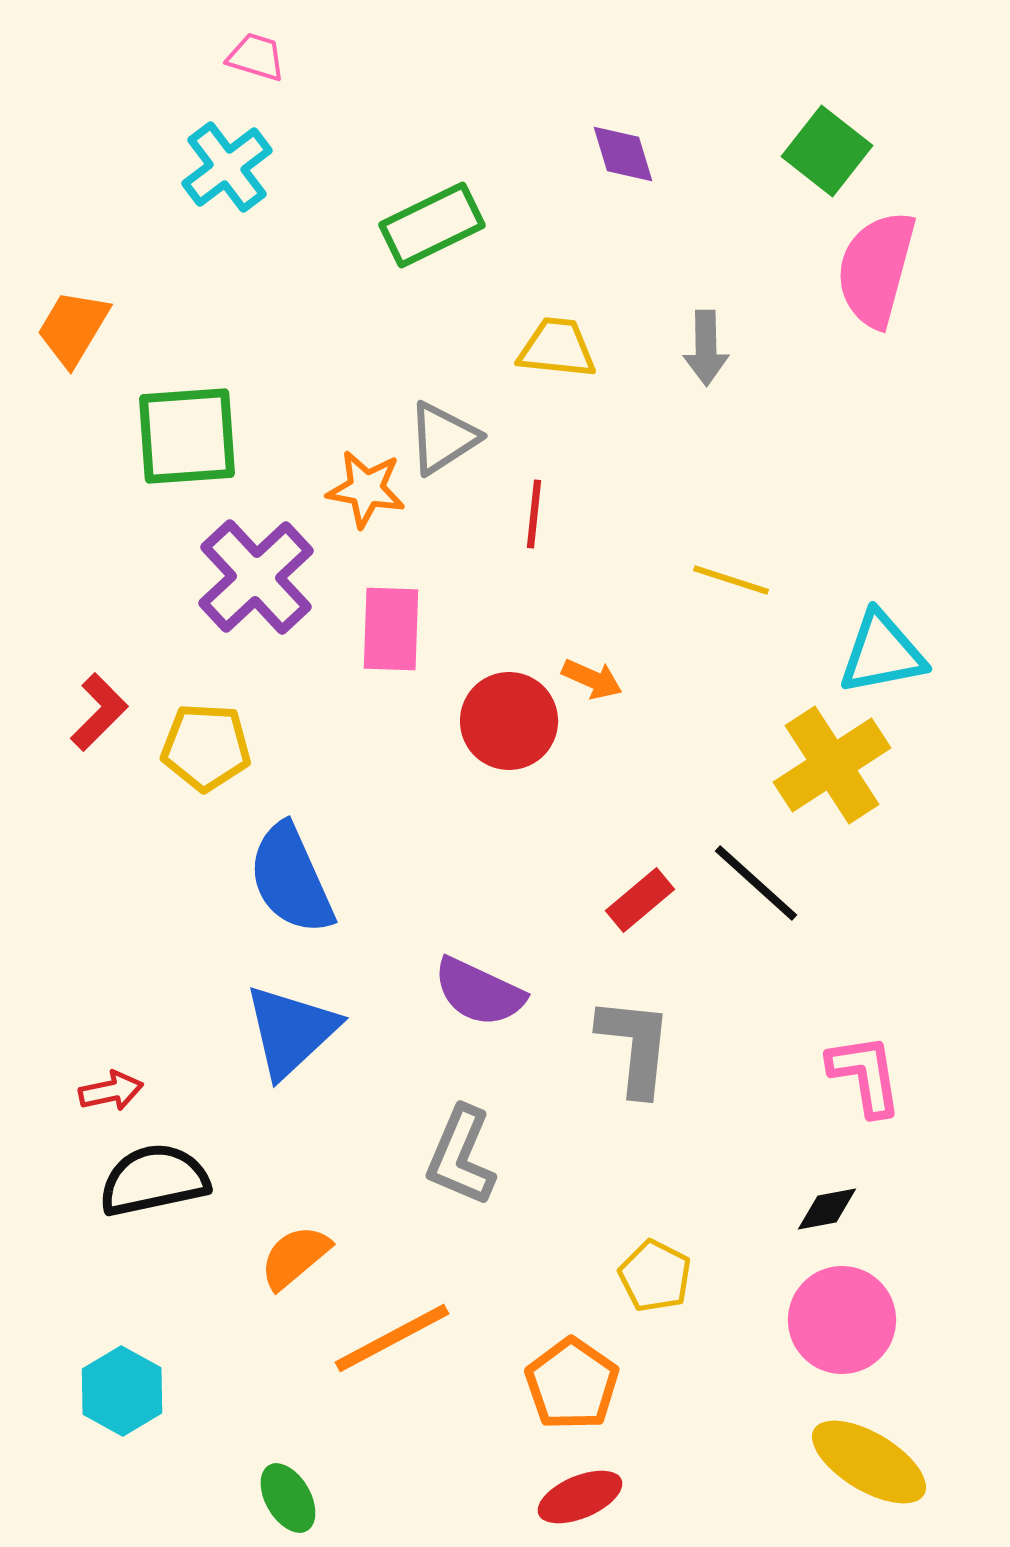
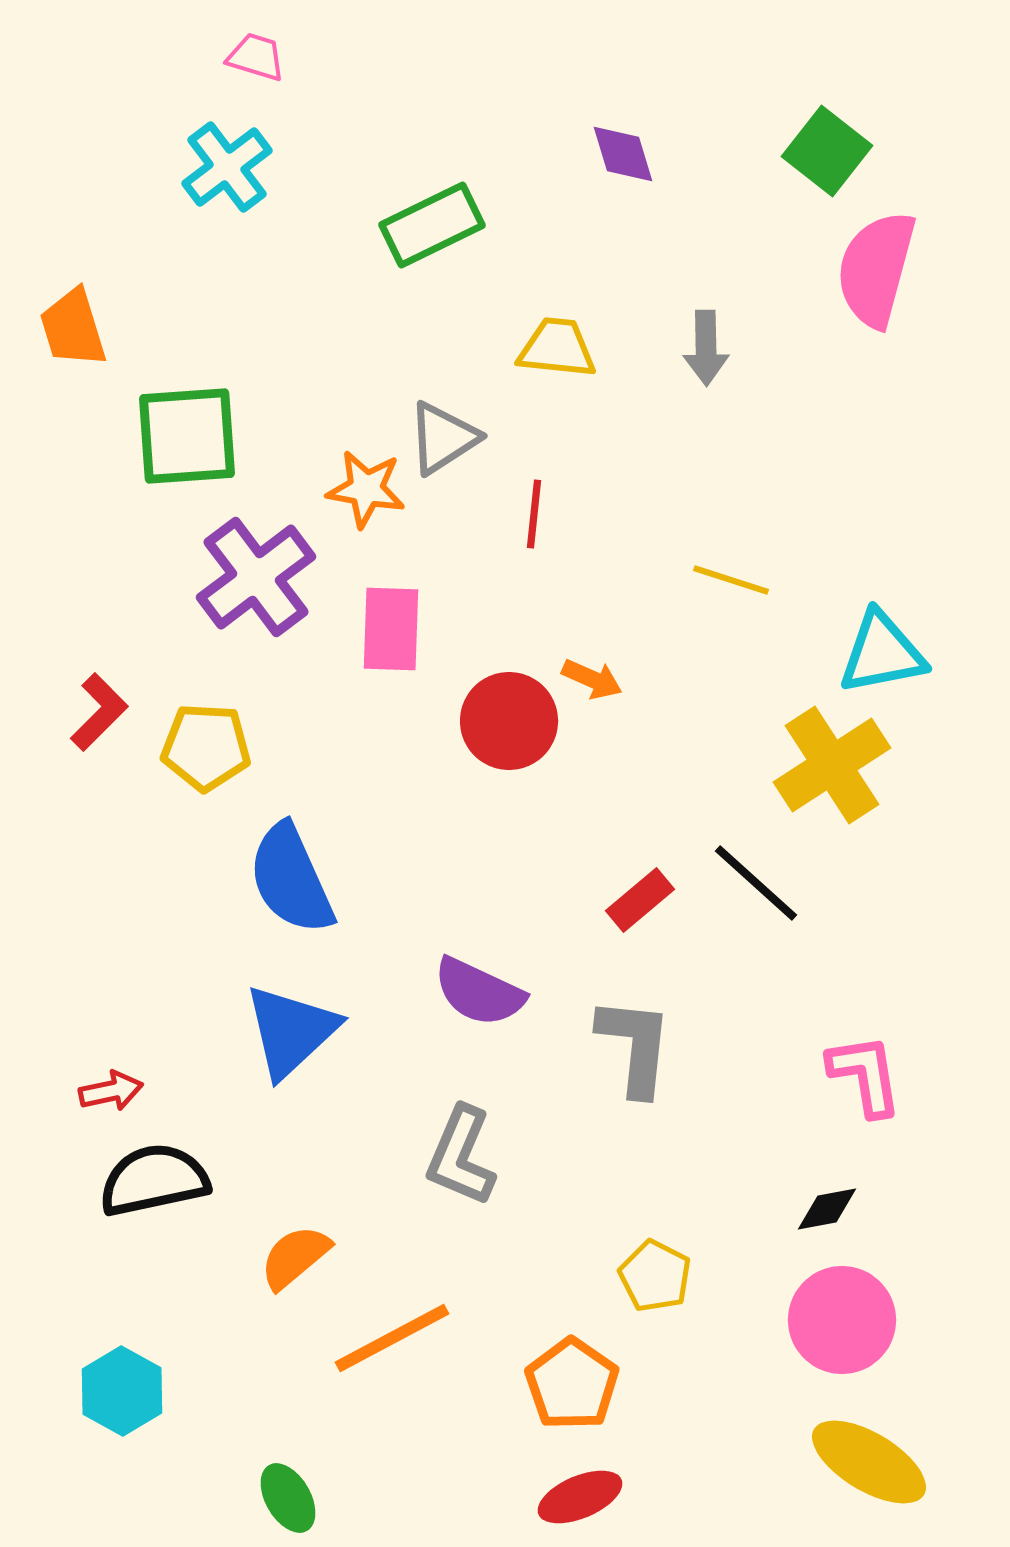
orange trapezoid at (73, 328): rotated 48 degrees counterclockwise
purple cross at (256, 577): rotated 6 degrees clockwise
